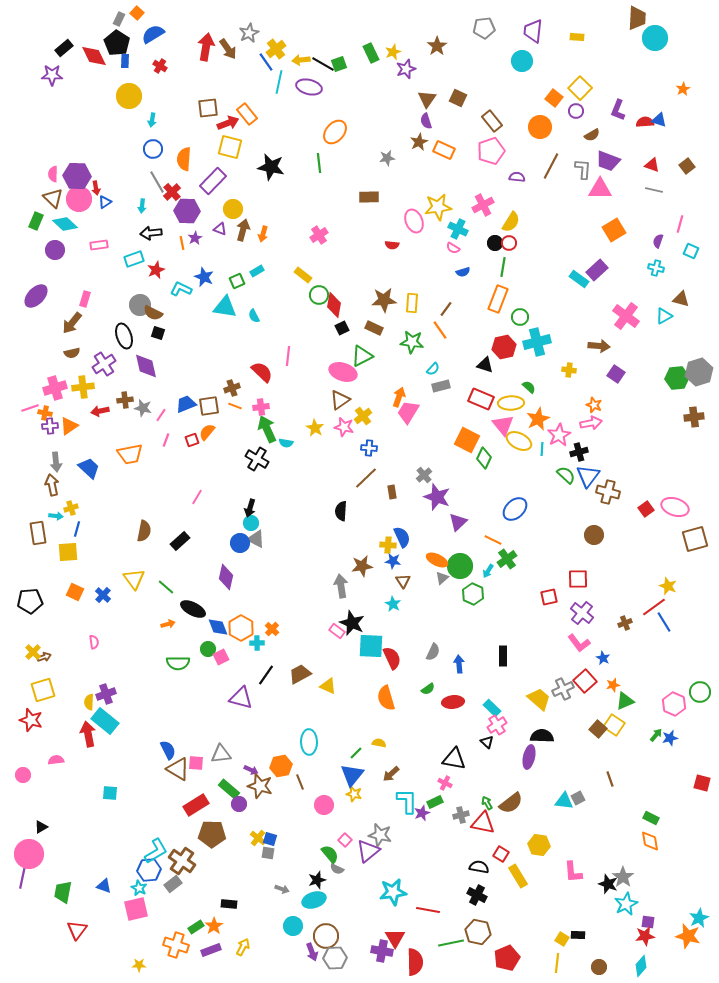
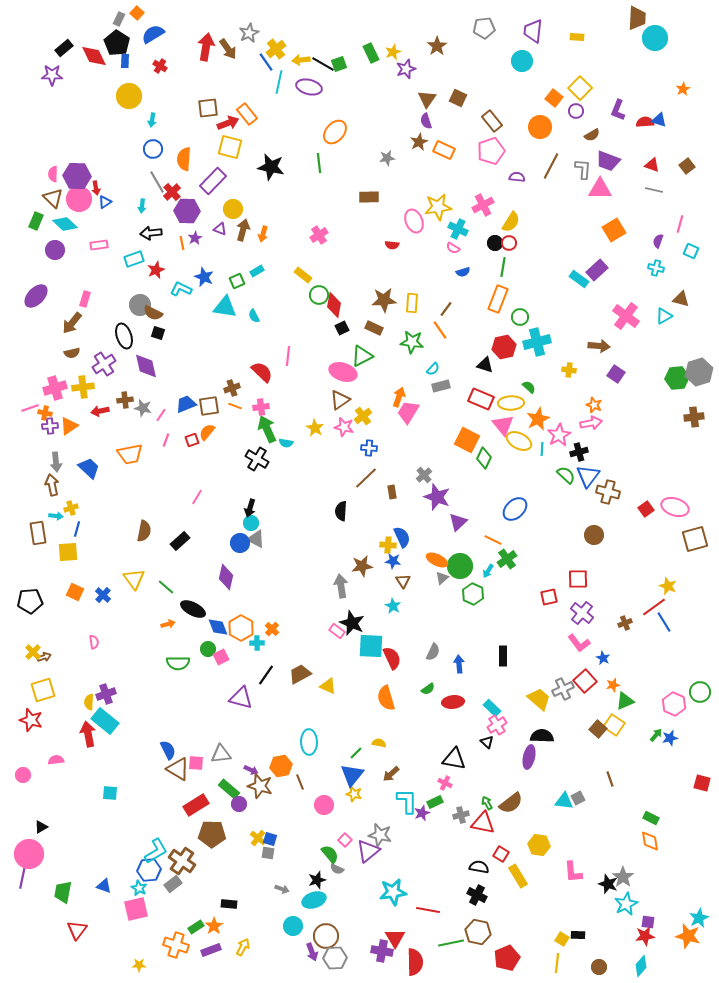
cyan star at (393, 604): moved 2 px down
